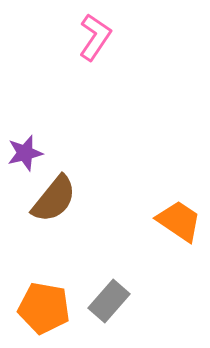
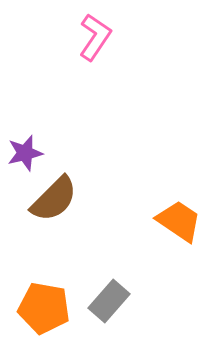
brown semicircle: rotated 6 degrees clockwise
